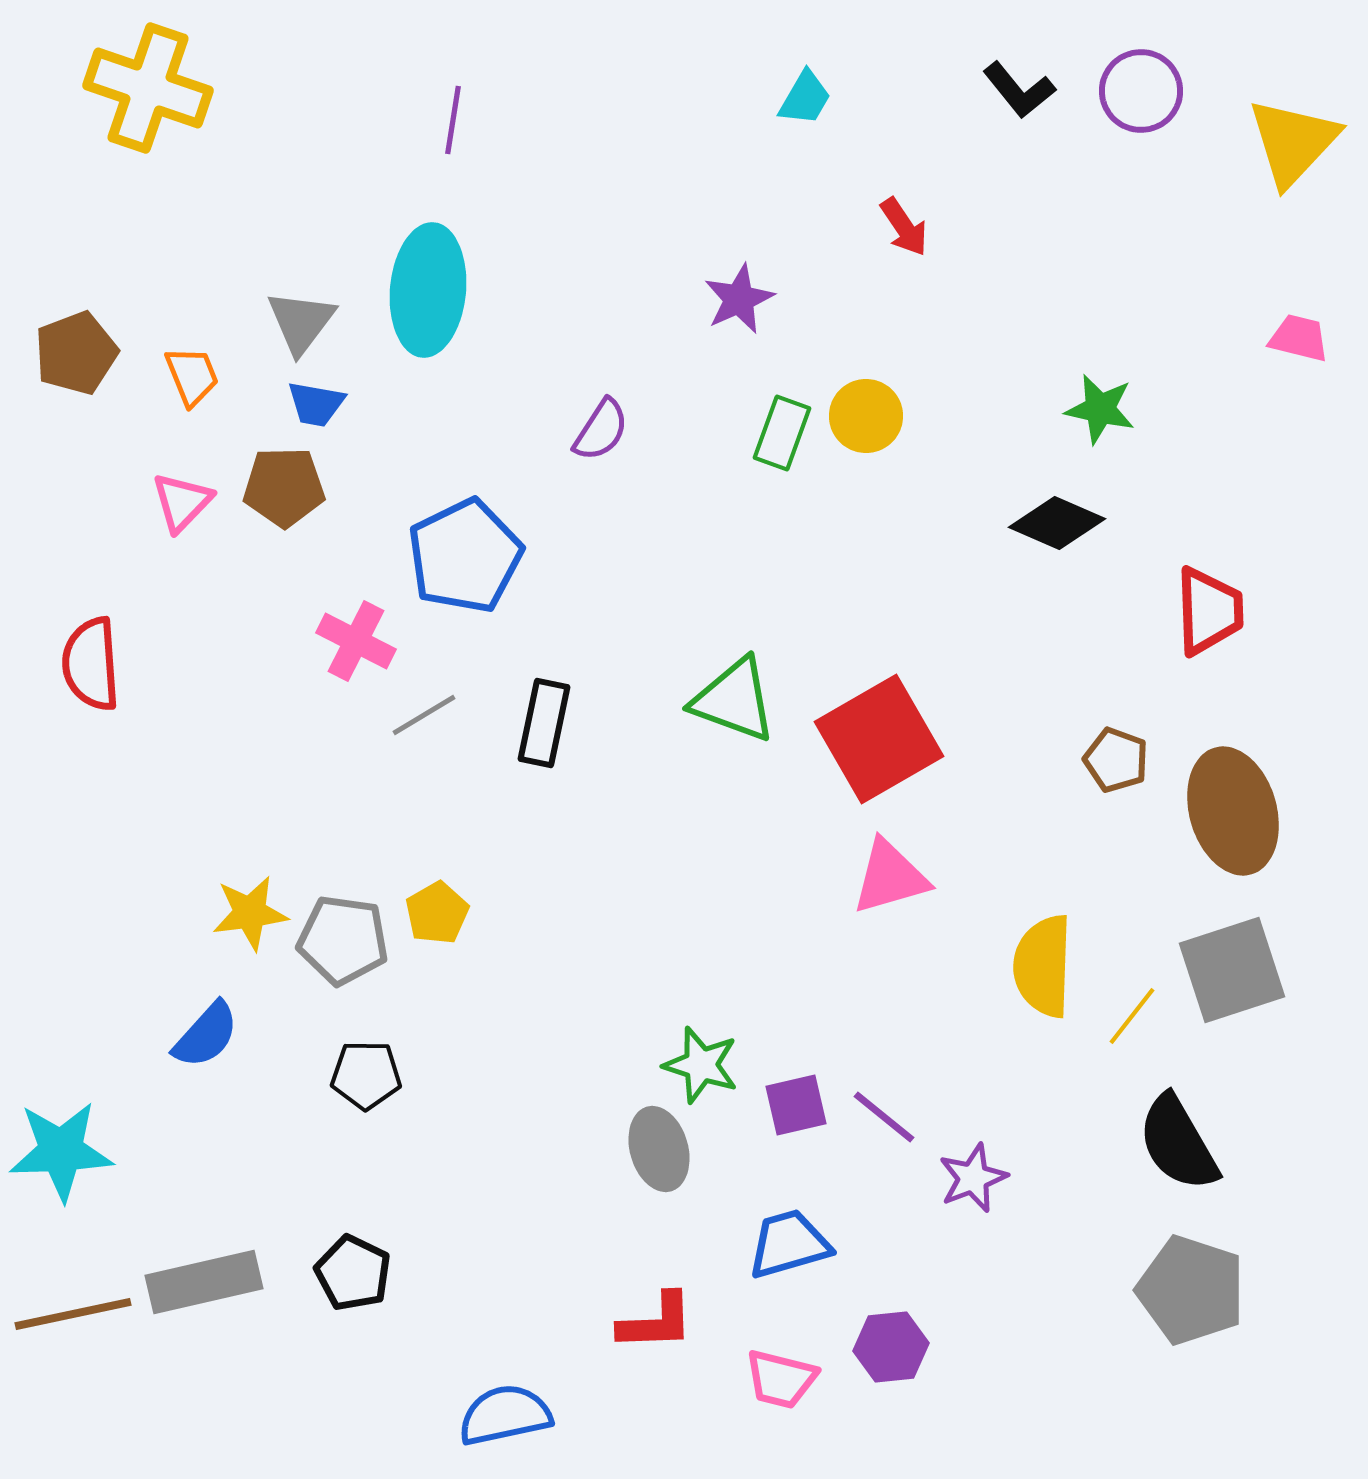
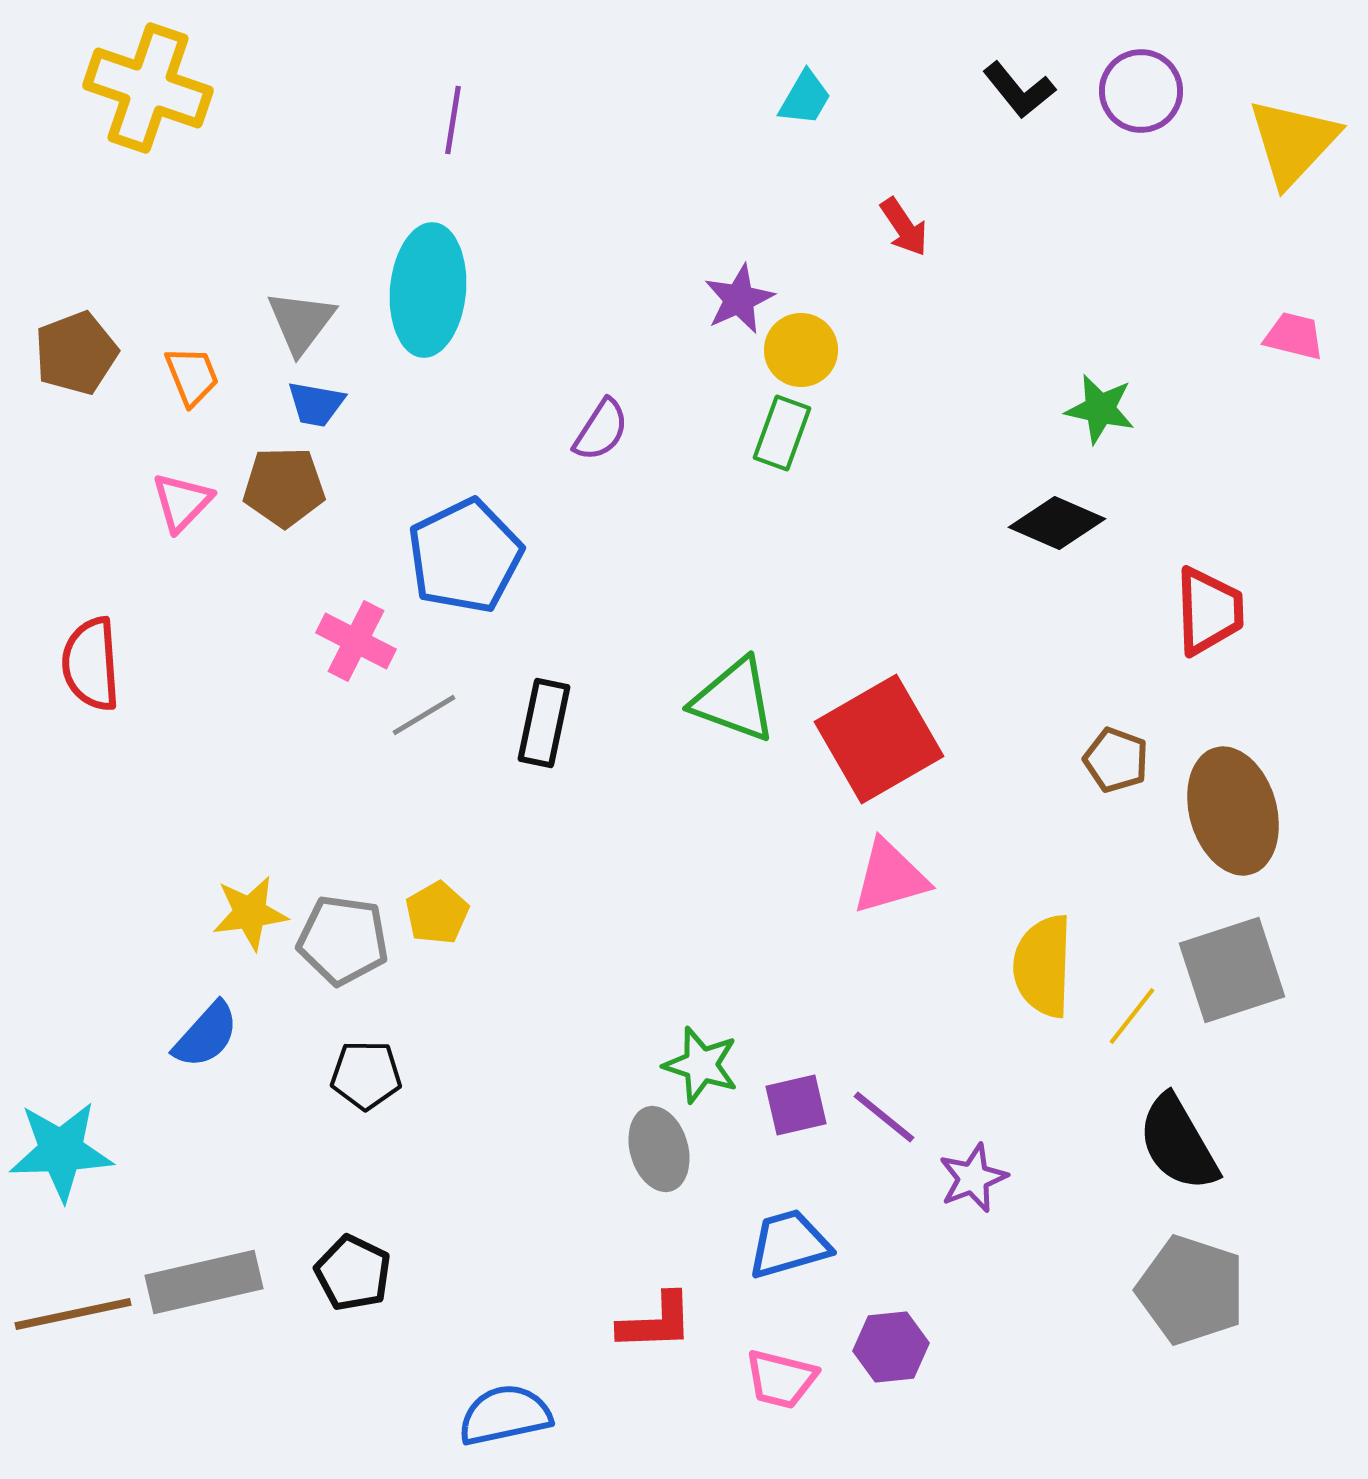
pink trapezoid at (1299, 338): moved 5 px left, 2 px up
yellow circle at (866, 416): moved 65 px left, 66 px up
